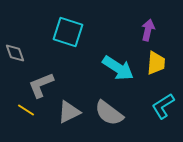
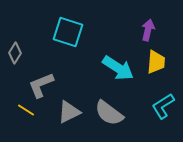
gray diamond: rotated 50 degrees clockwise
yellow trapezoid: moved 1 px up
